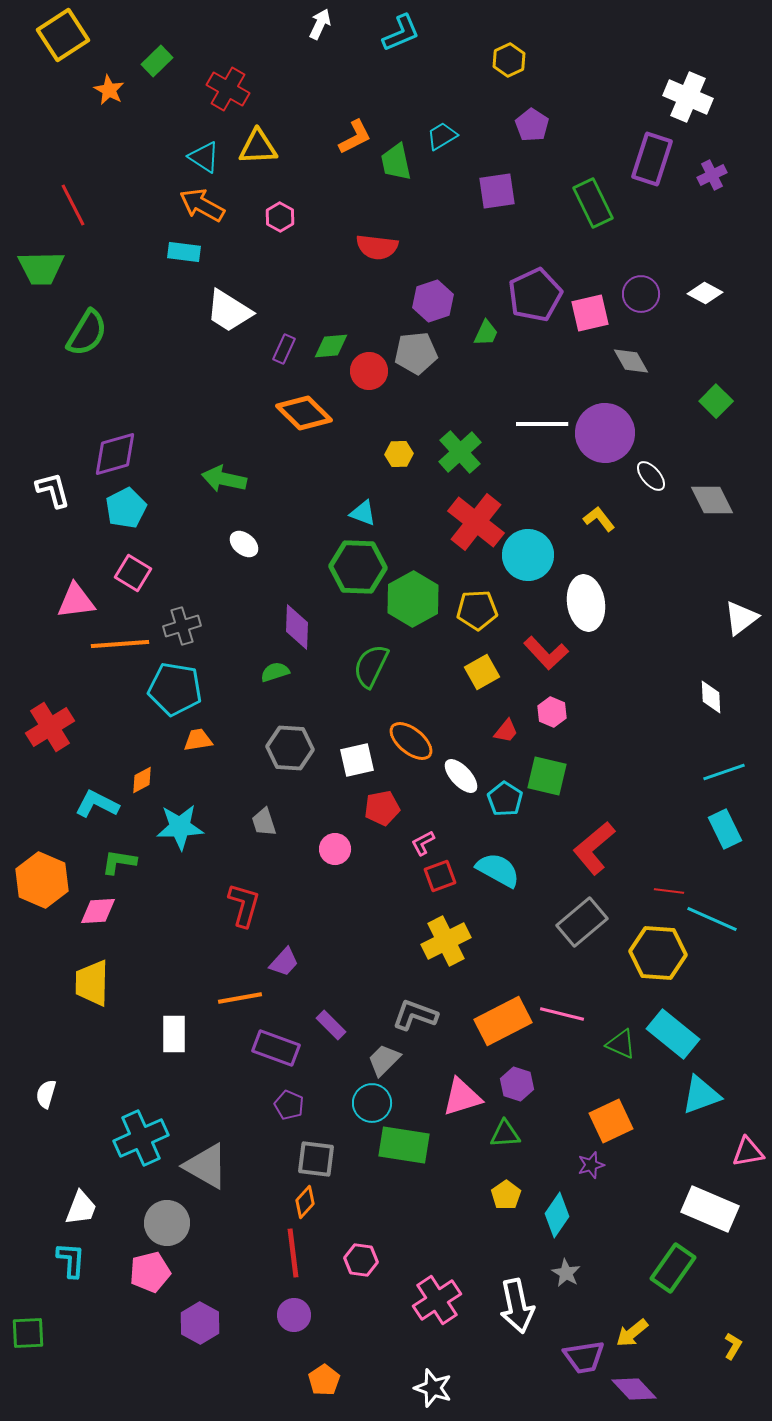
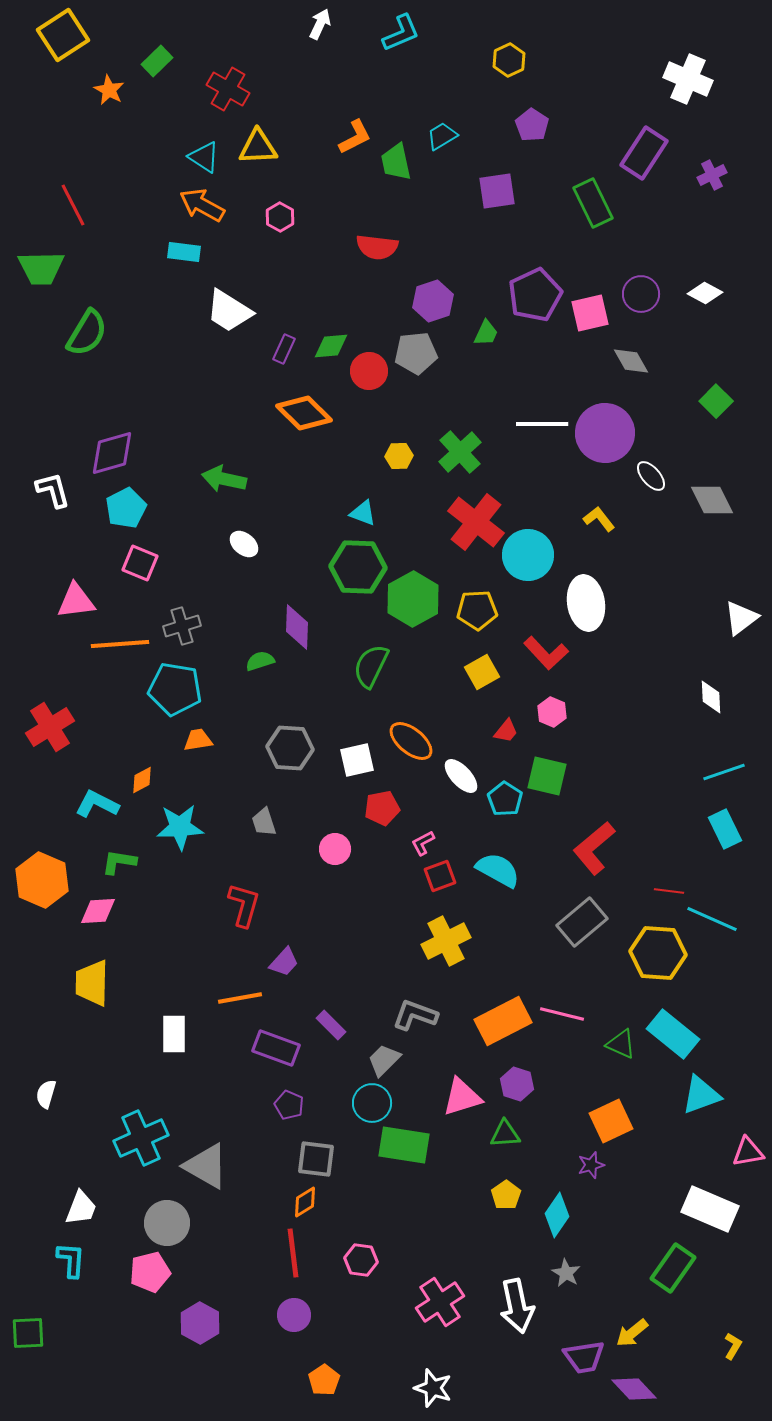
white cross at (688, 97): moved 18 px up
purple rectangle at (652, 159): moved 8 px left, 6 px up; rotated 15 degrees clockwise
purple diamond at (115, 454): moved 3 px left, 1 px up
yellow hexagon at (399, 454): moved 2 px down
pink square at (133, 573): moved 7 px right, 10 px up; rotated 9 degrees counterclockwise
green semicircle at (275, 672): moved 15 px left, 11 px up
orange diamond at (305, 1202): rotated 16 degrees clockwise
pink cross at (437, 1300): moved 3 px right, 2 px down
